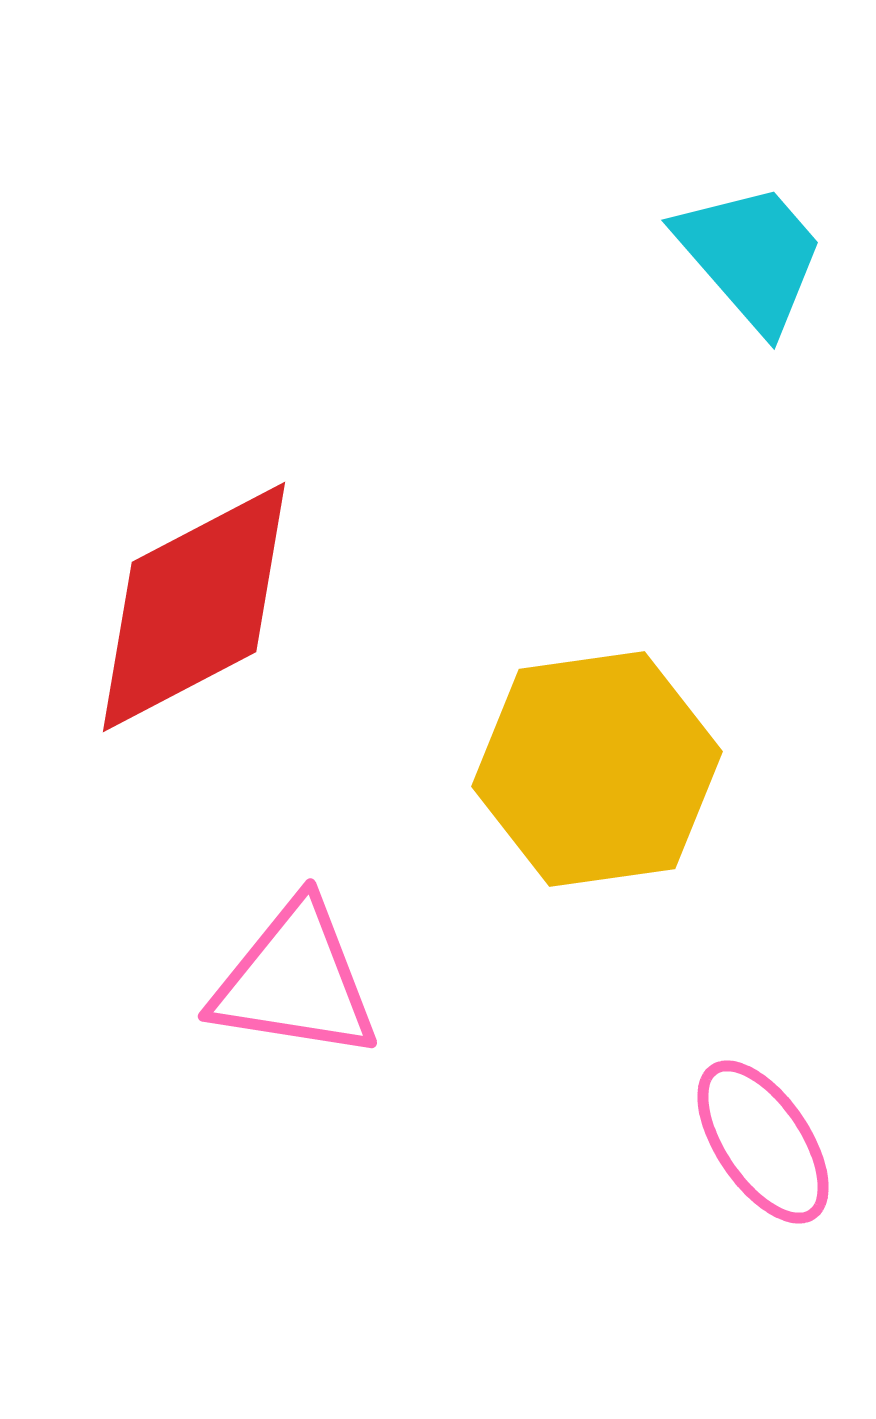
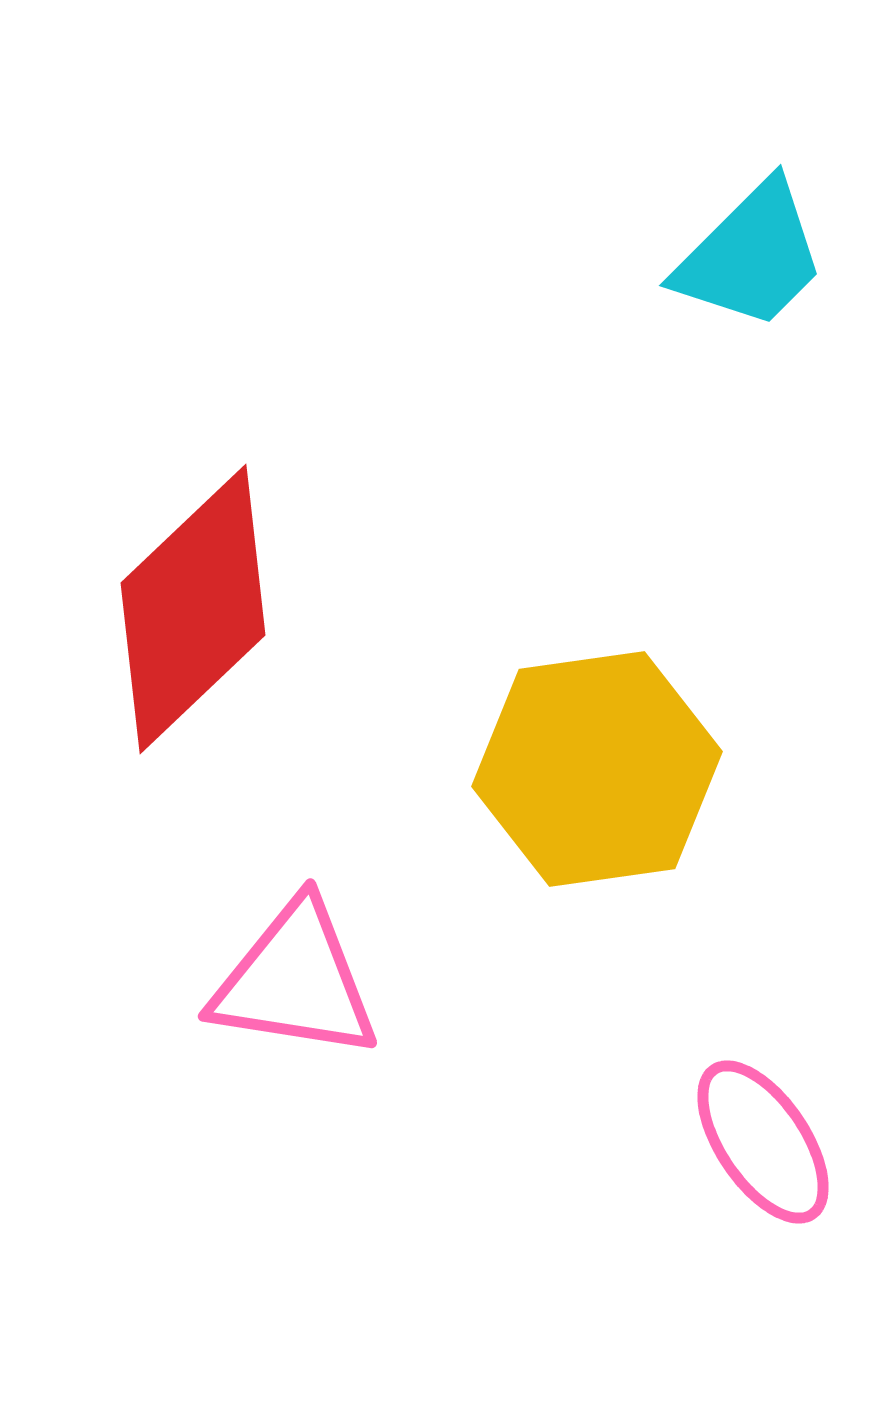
cyan trapezoid: rotated 86 degrees clockwise
red diamond: moved 1 px left, 2 px down; rotated 16 degrees counterclockwise
